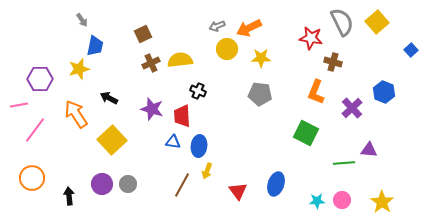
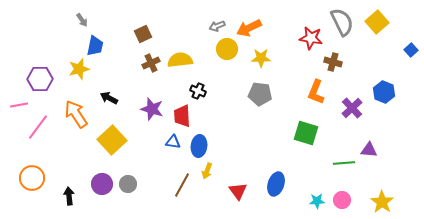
pink line at (35, 130): moved 3 px right, 3 px up
green square at (306, 133): rotated 10 degrees counterclockwise
